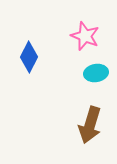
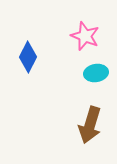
blue diamond: moved 1 px left
